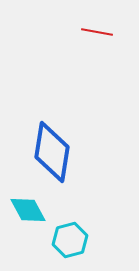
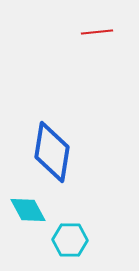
red line: rotated 16 degrees counterclockwise
cyan hexagon: rotated 16 degrees clockwise
